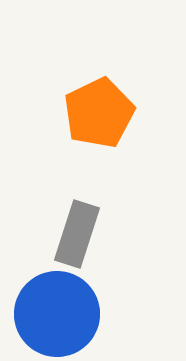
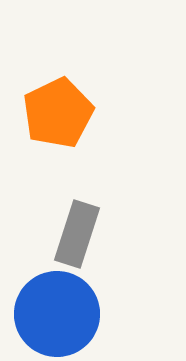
orange pentagon: moved 41 px left
